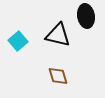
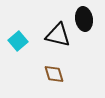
black ellipse: moved 2 px left, 3 px down
brown diamond: moved 4 px left, 2 px up
